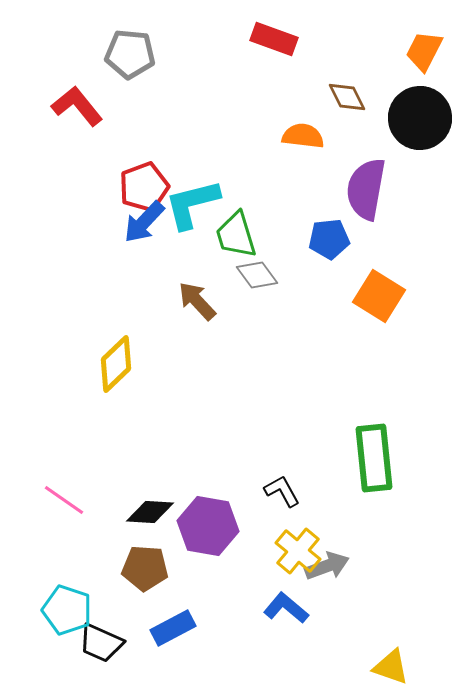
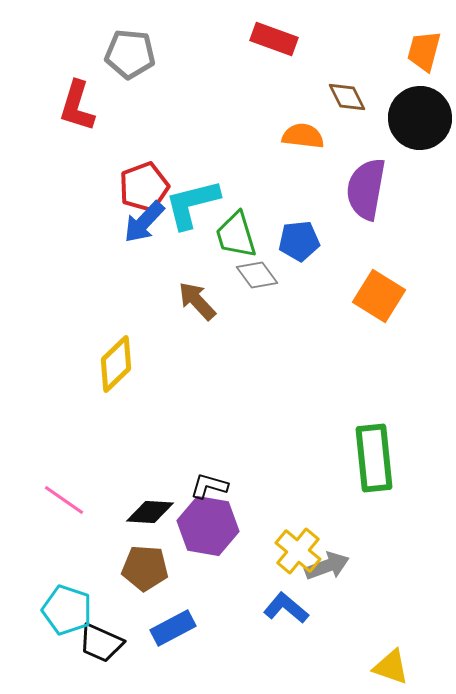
orange trapezoid: rotated 12 degrees counterclockwise
red L-shape: rotated 124 degrees counterclockwise
blue pentagon: moved 30 px left, 2 px down
black L-shape: moved 73 px left, 5 px up; rotated 45 degrees counterclockwise
